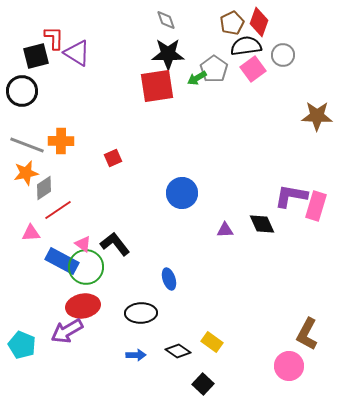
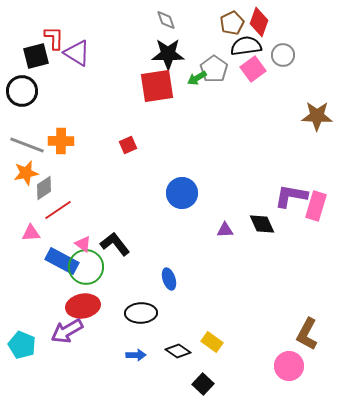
red square at (113, 158): moved 15 px right, 13 px up
